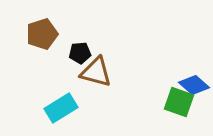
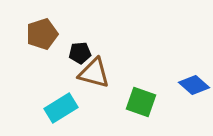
brown triangle: moved 2 px left, 1 px down
green square: moved 38 px left
